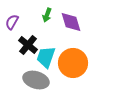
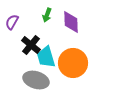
purple diamond: rotated 15 degrees clockwise
black cross: moved 3 px right
cyan trapezoid: rotated 35 degrees counterclockwise
